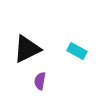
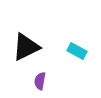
black triangle: moved 1 px left, 2 px up
